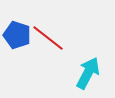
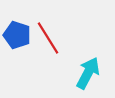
red line: rotated 20 degrees clockwise
